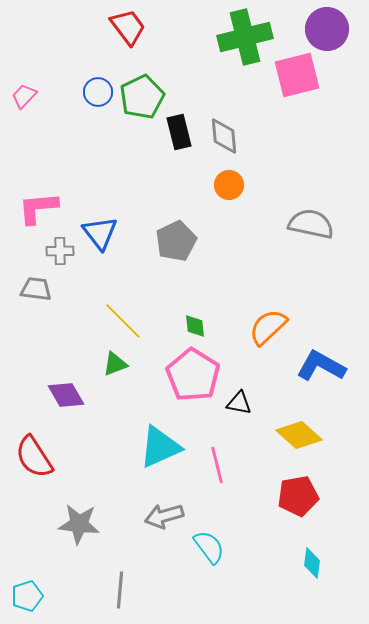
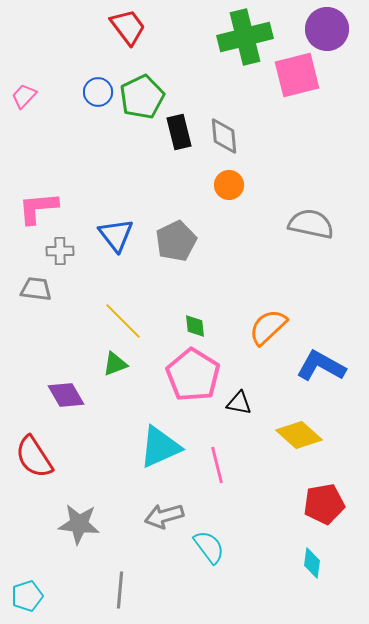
blue triangle: moved 16 px right, 2 px down
red pentagon: moved 26 px right, 8 px down
